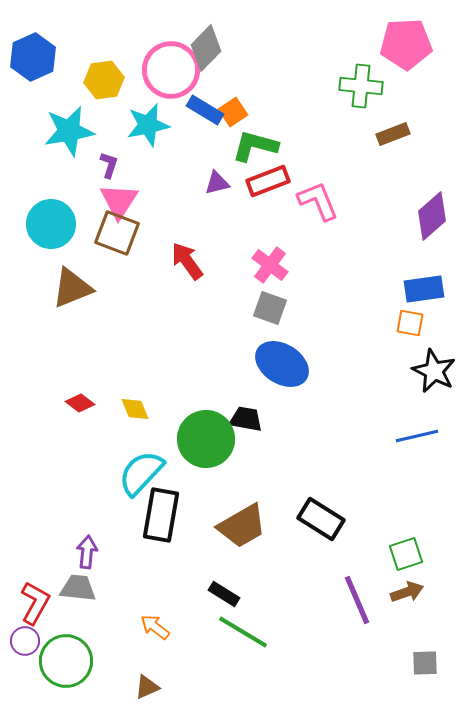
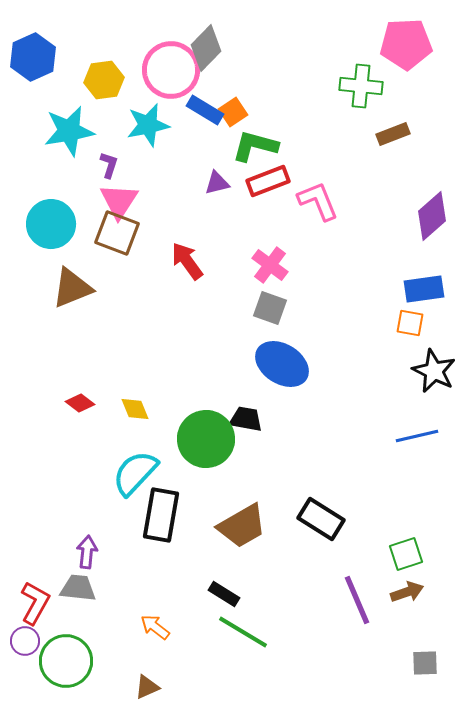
cyan semicircle at (141, 473): moved 6 px left
